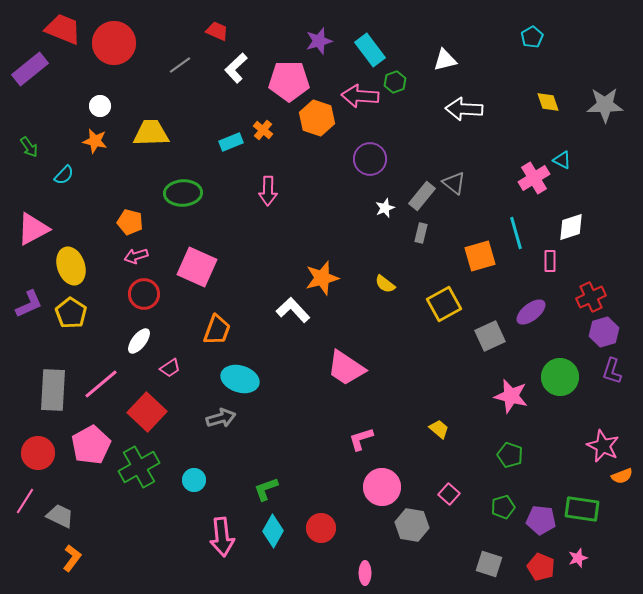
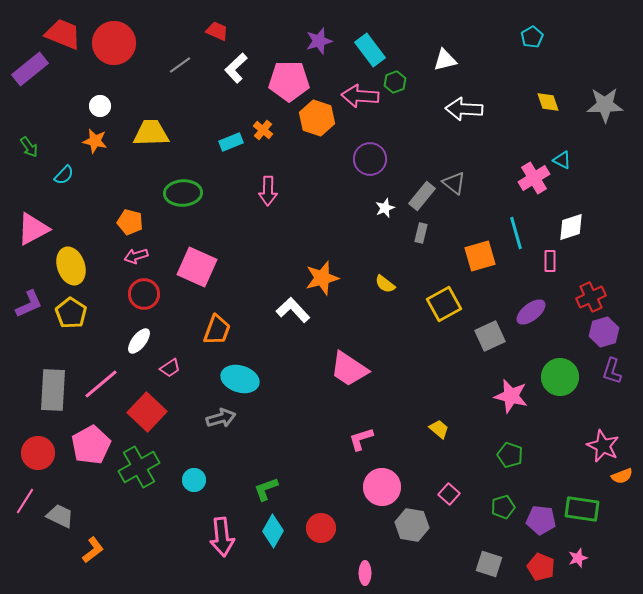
red trapezoid at (63, 29): moved 5 px down
pink trapezoid at (346, 368): moved 3 px right, 1 px down
orange L-shape at (72, 558): moved 21 px right, 8 px up; rotated 16 degrees clockwise
